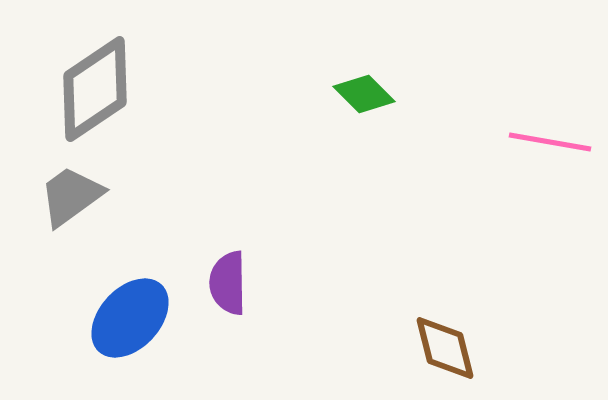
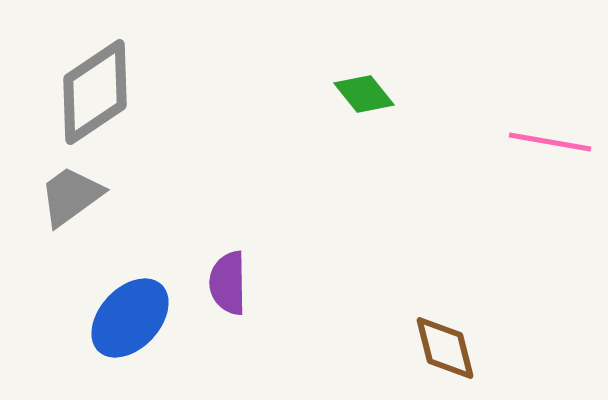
gray diamond: moved 3 px down
green diamond: rotated 6 degrees clockwise
